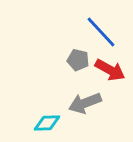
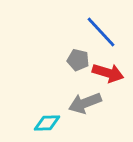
red arrow: moved 2 px left, 3 px down; rotated 12 degrees counterclockwise
